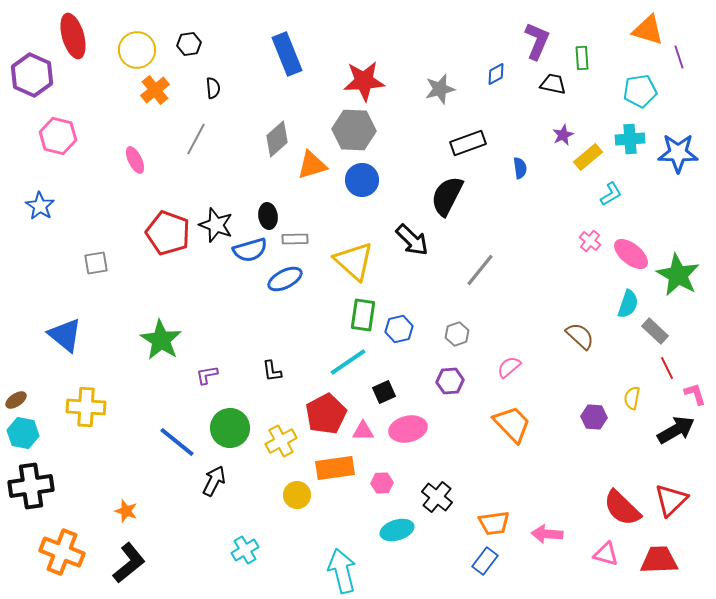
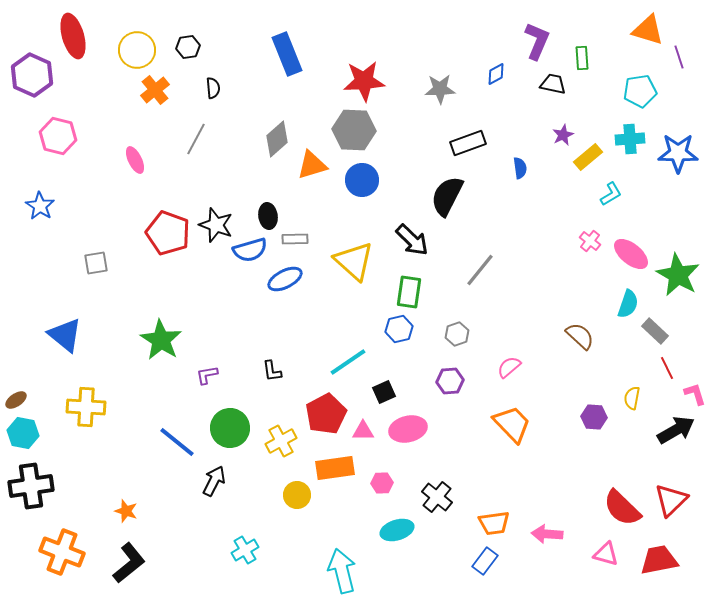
black hexagon at (189, 44): moved 1 px left, 3 px down
gray star at (440, 89): rotated 12 degrees clockwise
green rectangle at (363, 315): moved 46 px right, 23 px up
red trapezoid at (659, 560): rotated 9 degrees counterclockwise
